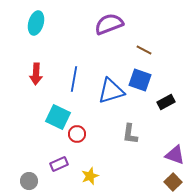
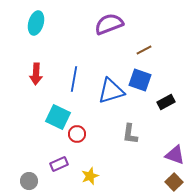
brown line: rotated 56 degrees counterclockwise
brown square: moved 1 px right
